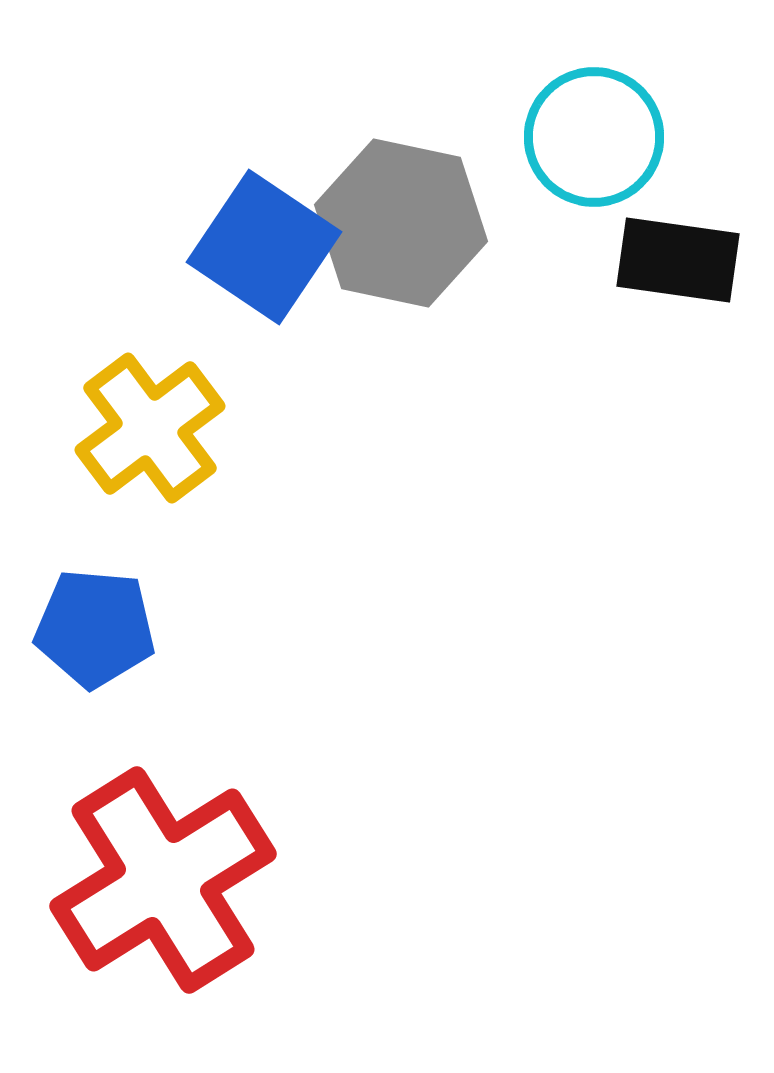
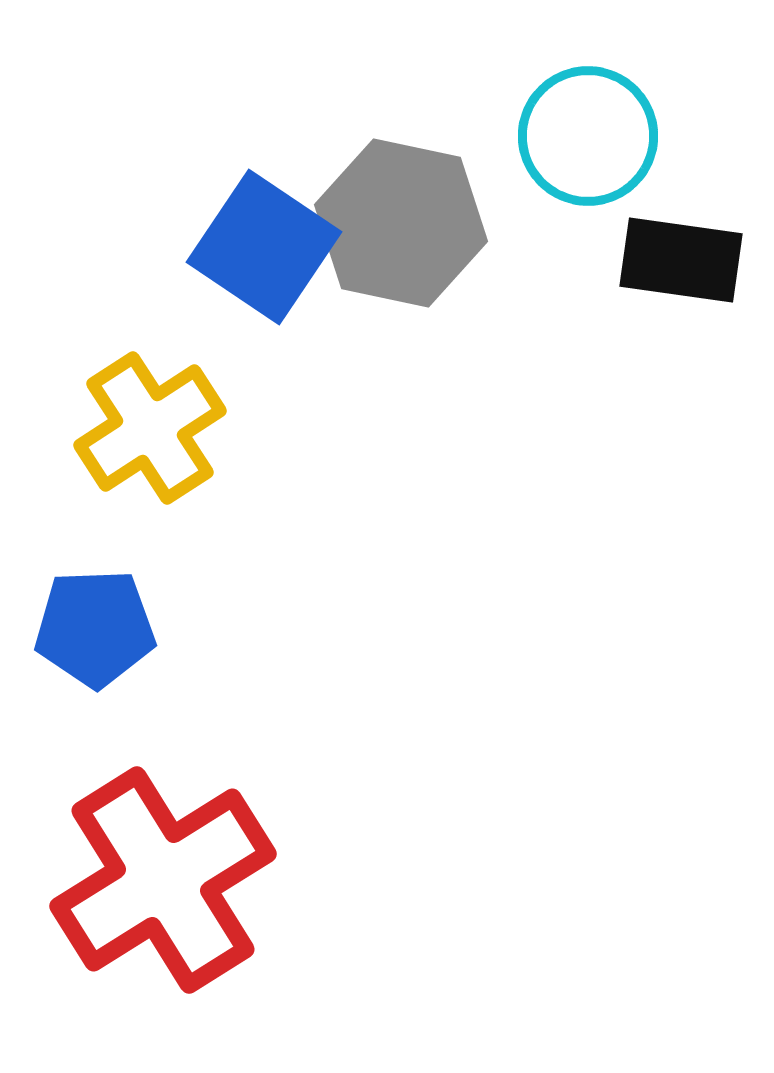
cyan circle: moved 6 px left, 1 px up
black rectangle: moved 3 px right
yellow cross: rotated 4 degrees clockwise
blue pentagon: rotated 7 degrees counterclockwise
